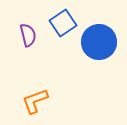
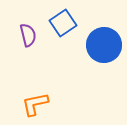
blue circle: moved 5 px right, 3 px down
orange L-shape: moved 3 px down; rotated 8 degrees clockwise
